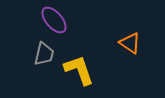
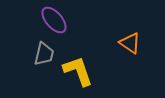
yellow L-shape: moved 1 px left, 1 px down
